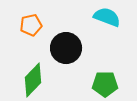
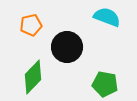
black circle: moved 1 px right, 1 px up
green diamond: moved 3 px up
green pentagon: rotated 10 degrees clockwise
